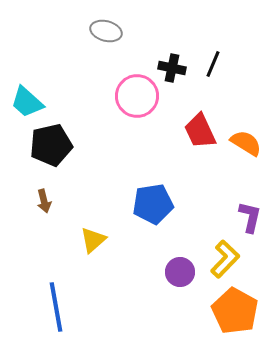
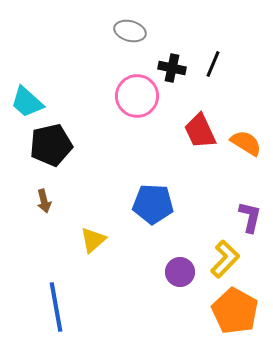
gray ellipse: moved 24 px right
blue pentagon: rotated 12 degrees clockwise
